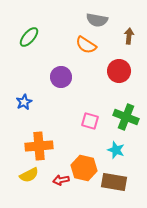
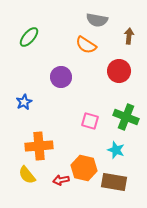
yellow semicircle: moved 2 px left; rotated 78 degrees clockwise
